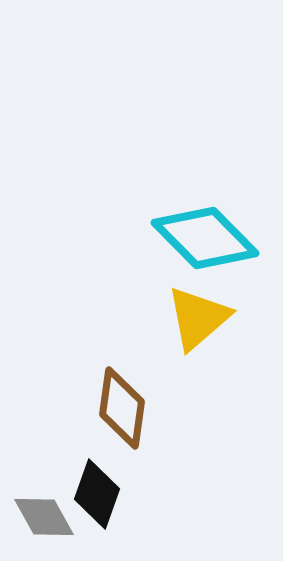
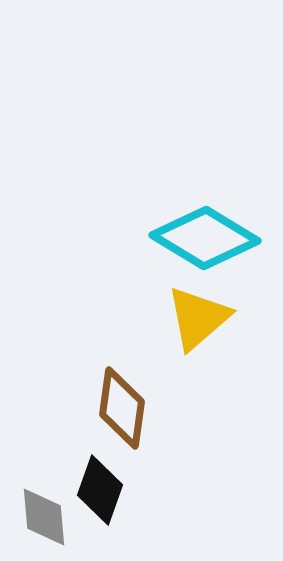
cyan diamond: rotated 14 degrees counterclockwise
black diamond: moved 3 px right, 4 px up
gray diamond: rotated 24 degrees clockwise
